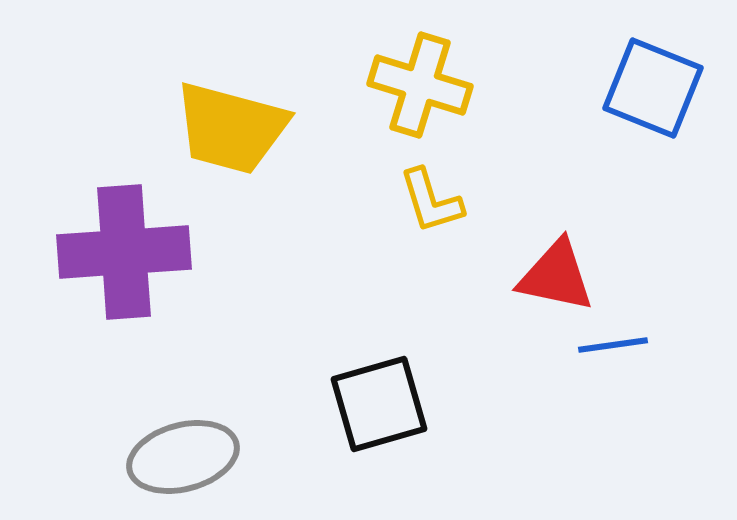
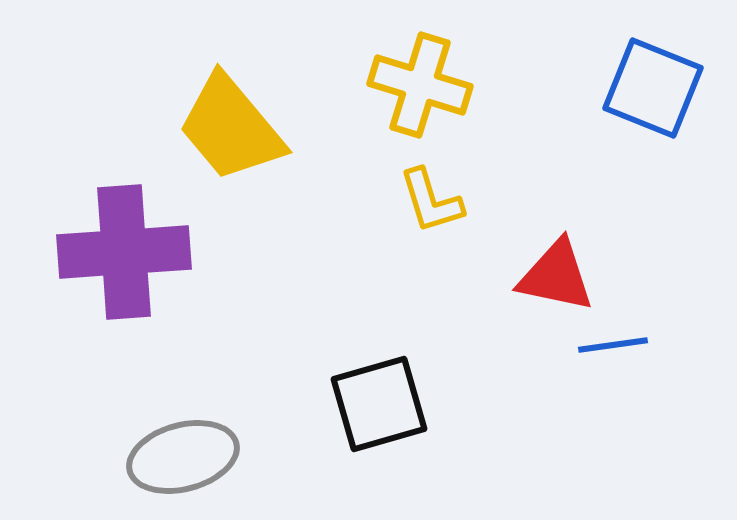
yellow trapezoid: rotated 35 degrees clockwise
